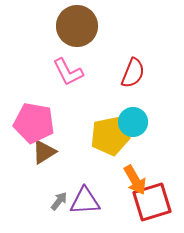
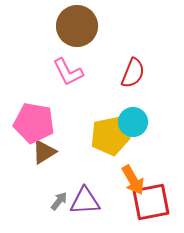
orange arrow: moved 2 px left
red square: moved 1 px left; rotated 6 degrees clockwise
